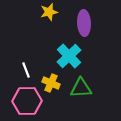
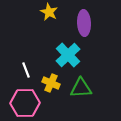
yellow star: rotated 30 degrees counterclockwise
cyan cross: moved 1 px left, 1 px up
pink hexagon: moved 2 px left, 2 px down
